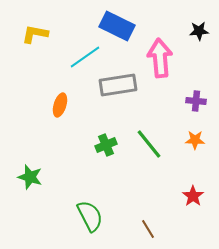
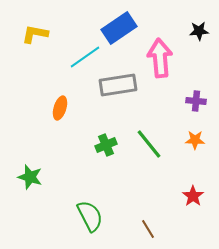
blue rectangle: moved 2 px right, 2 px down; rotated 60 degrees counterclockwise
orange ellipse: moved 3 px down
